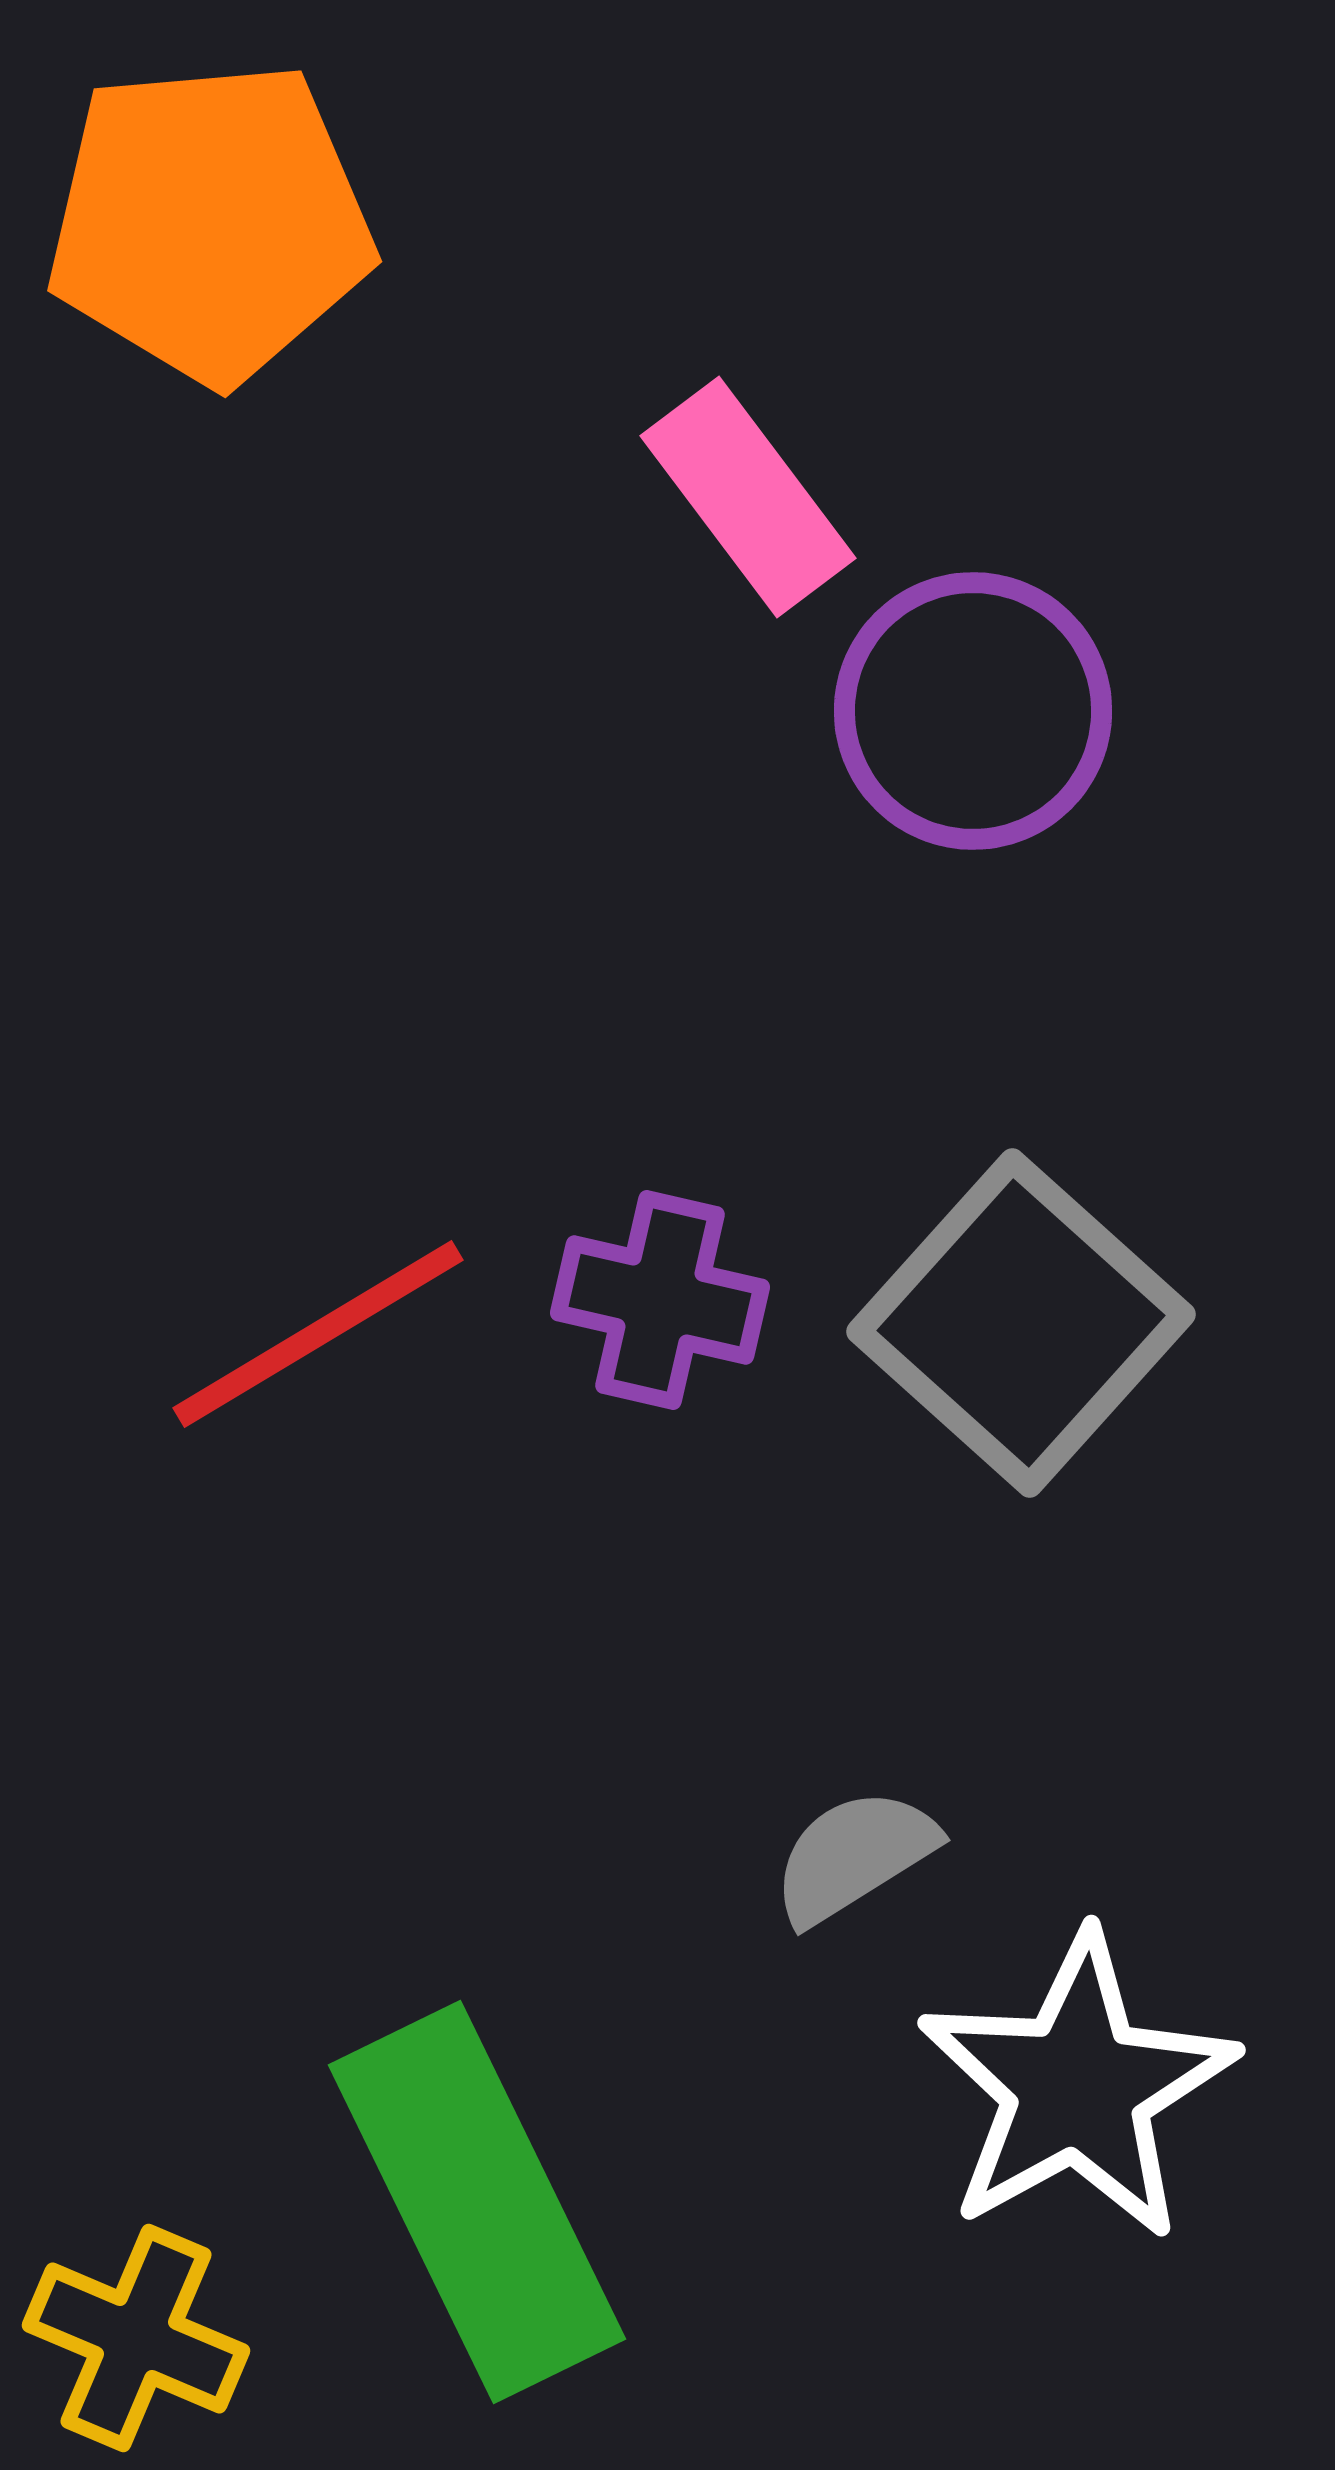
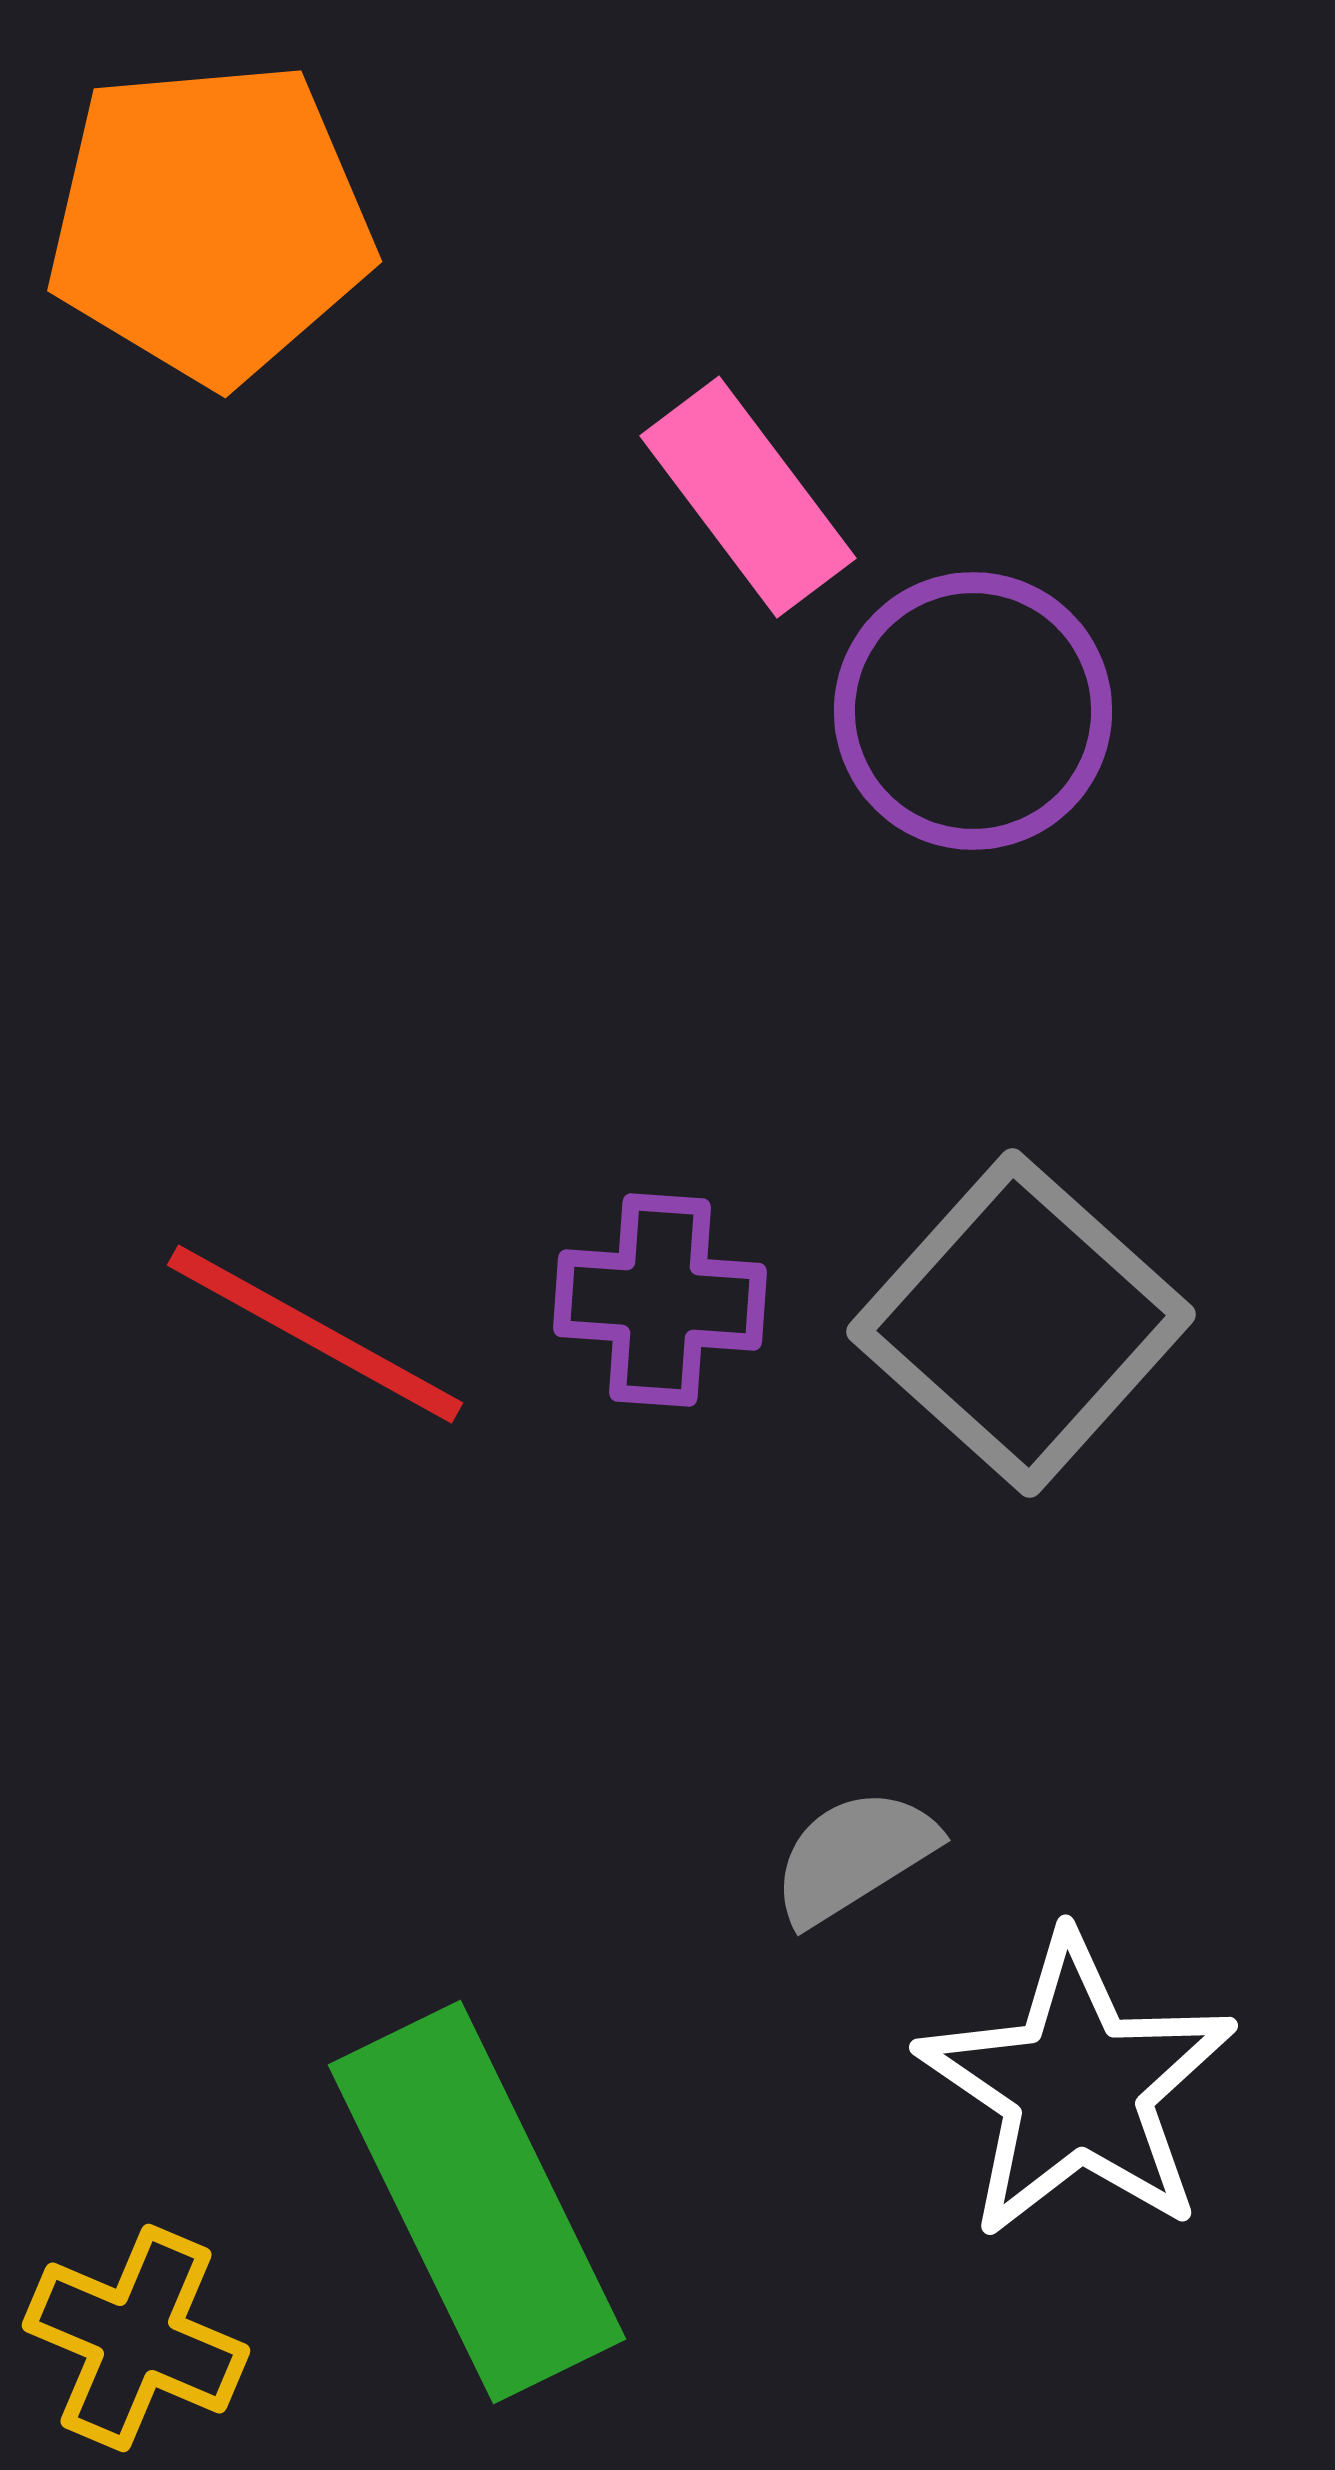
purple cross: rotated 9 degrees counterclockwise
red line: moved 3 px left; rotated 60 degrees clockwise
white star: rotated 9 degrees counterclockwise
